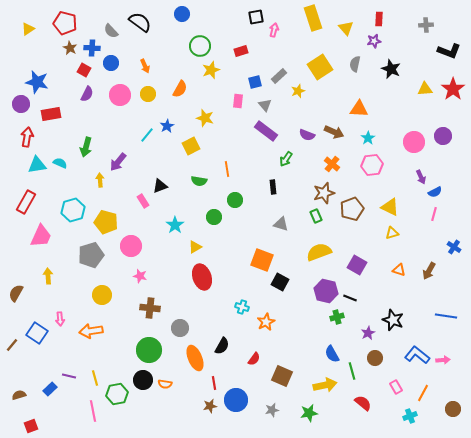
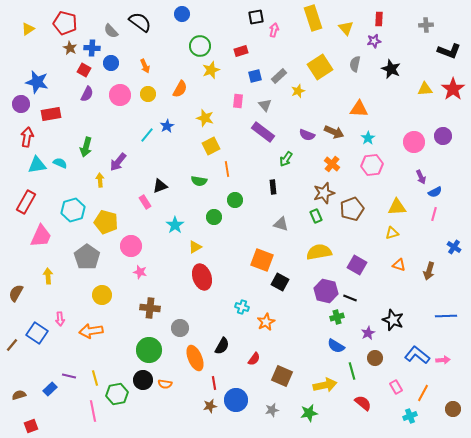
blue square at (255, 82): moved 6 px up
purple rectangle at (266, 131): moved 3 px left, 1 px down
yellow square at (191, 146): moved 20 px right
pink rectangle at (143, 201): moved 2 px right, 1 px down
yellow triangle at (390, 207): moved 7 px right; rotated 30 degrees counterclockwise
yellow semicircle at (319, 252): rotated 10 degrees clockwise
gray pentagon at (91, 255): moved 4 px left, 2 px down; rotated 20 degrees counterclockwise
orange triangle at (399, 270): moved 5 px up
brown arrow at (429, 271): rotated 12 degrees counterclockwise
pink star at (140, 276): moved 4 px up
blue line at (446, 316): rotated 10 degrees counterclockwise
blue semicircle at (332, 354): moved 4 px right, 8 px up; rotated 30 degrees counterclockwise
